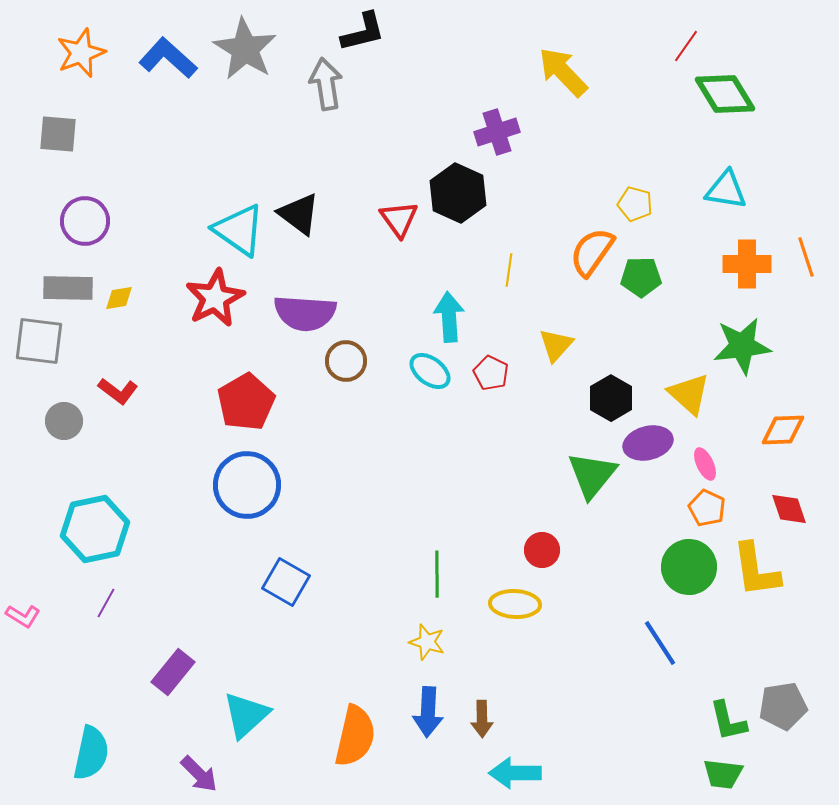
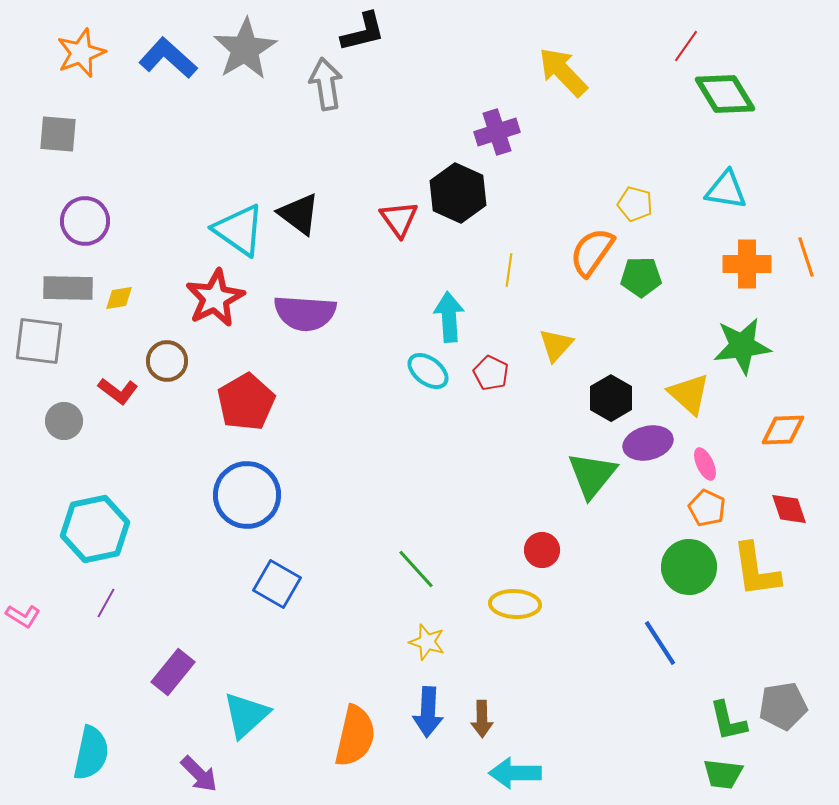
gray star at (245, 49): rotated 10 degrees clockwise
brown circle at (346, 361): moved 179 px left
cyan ellipse at (430, 371): moved 2 px left
blue circle at (247, 485): moved 10 px down
green line at (437, 574): moved 21 px left, 5 px up; rotated 42 degrees counterclockwise
blue square at (286, 582): moved 9 px left, 2 px down
